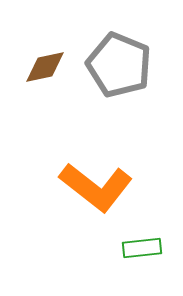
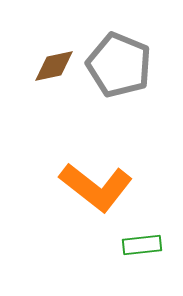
brown diamond: moved 9 px right, 1 px up
green rectangle: moved 3 px up
